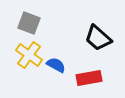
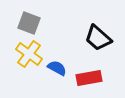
yellow cross: moved 1 px up
blue semicircle: moved 1 px right, 3 px down
